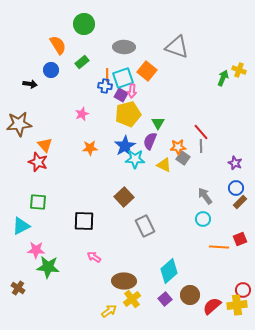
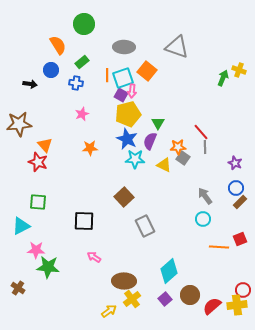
blue cross at (105, 86): moved 29 px left, 3 px up
blue star at (125, 146): moved 2 px right, 7 px up; rotated 15 degrees counterclockwise
gray line at (201, 146): moved 4 px right, 1 px down
